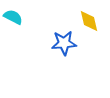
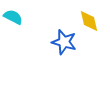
blue star: moved 1 px up; rotated 20 degrees clockwise
